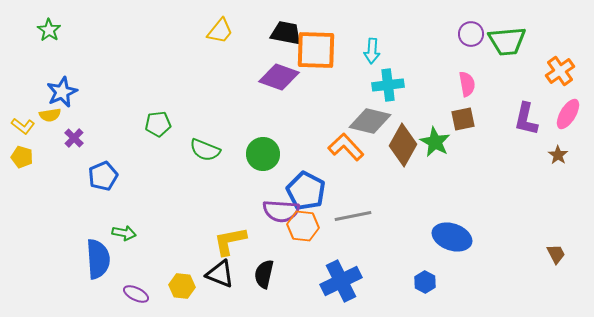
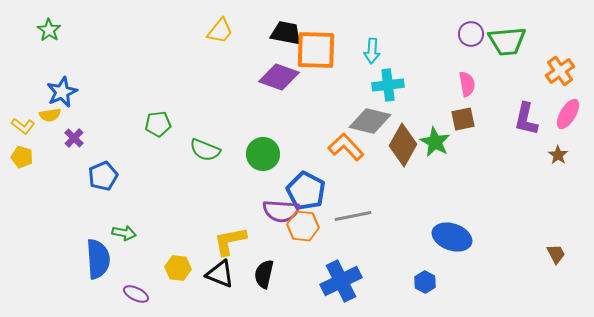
yellow hexagon at (182, 286): moved 4 px left, 18 px up
